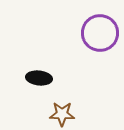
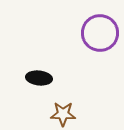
brown star: moved 1 px right
